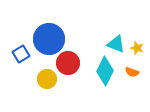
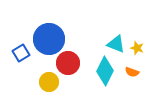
blue square: moved 1 px up
yellow circle: moved 2 px right, 3 px down
